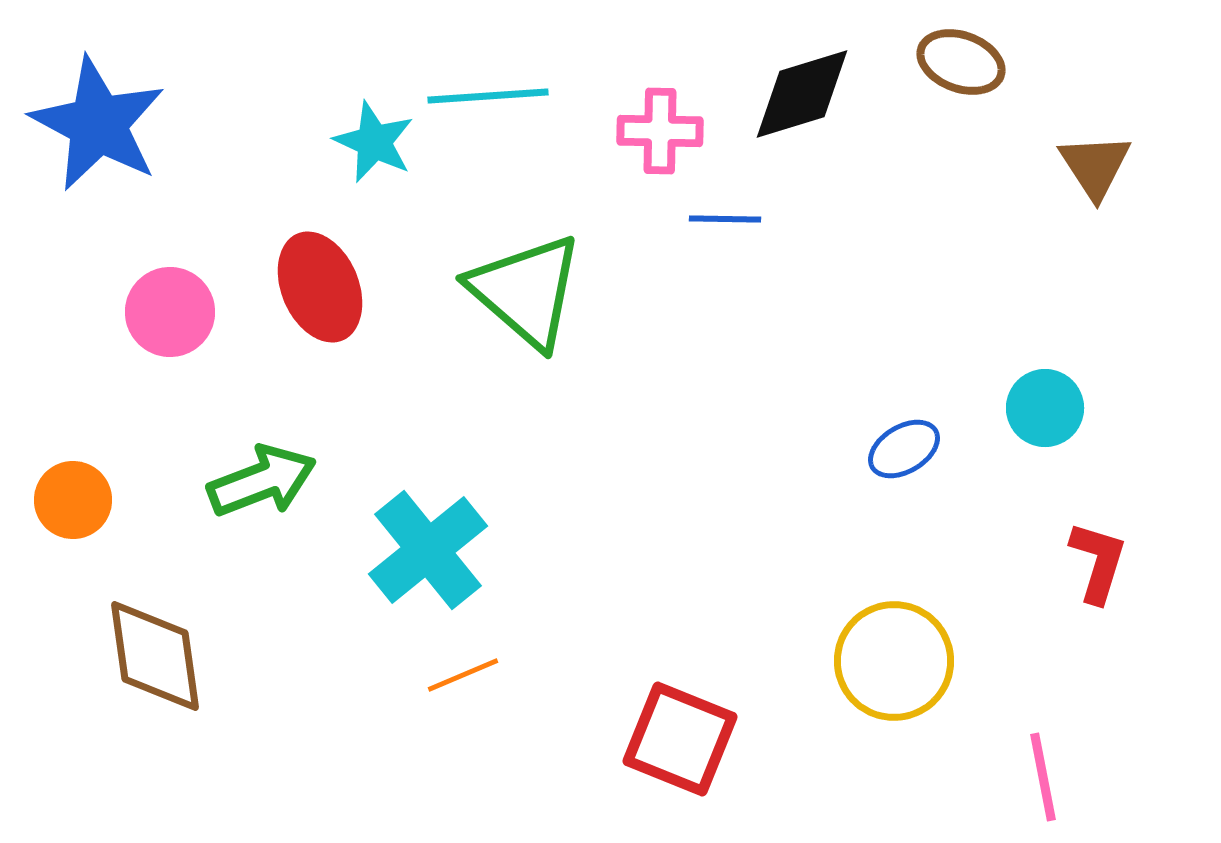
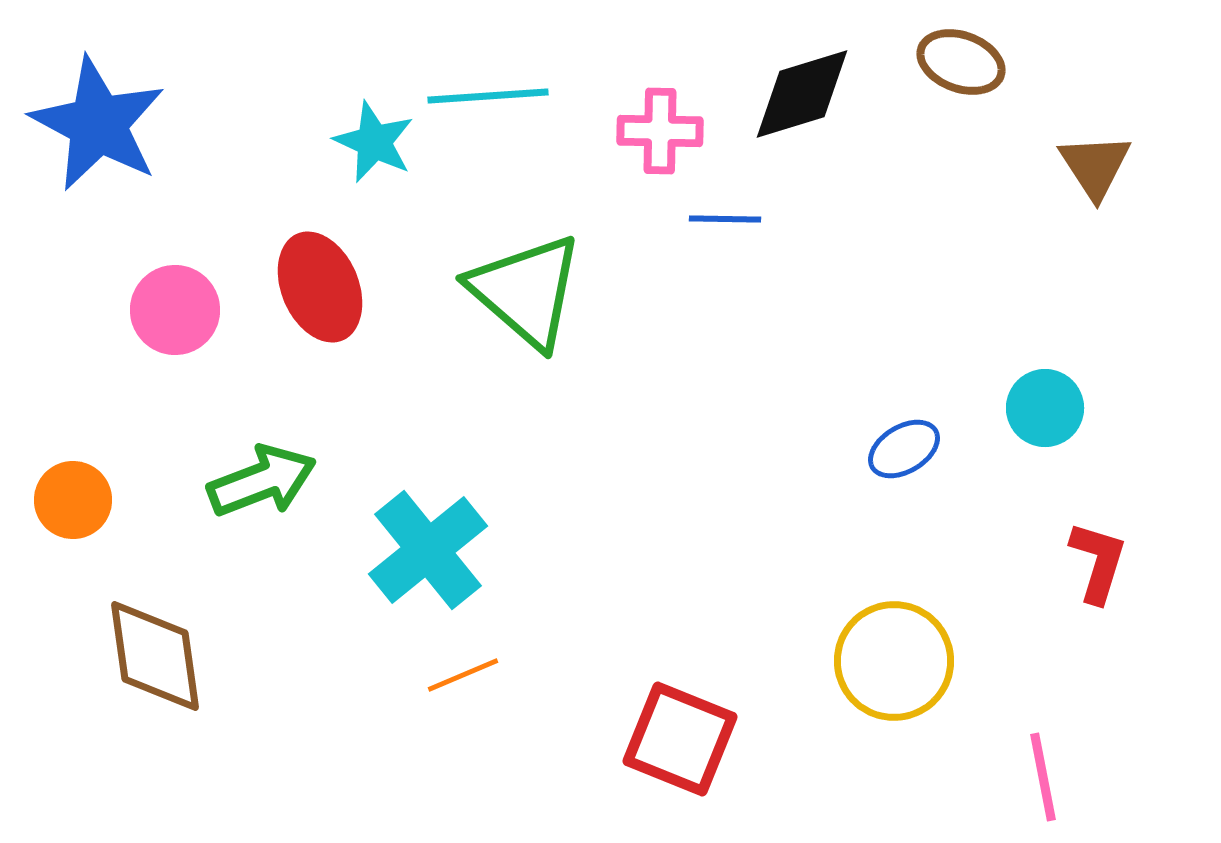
pink circle: moved 5 px right, 2 px up
